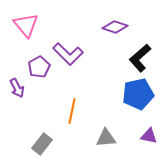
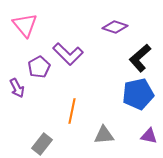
pink triangle: moved 1 px left
gray triangle: moved 2 px left, 3 px up
